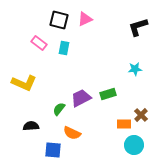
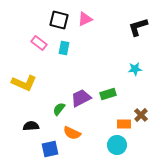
cyan circle: moved 17 px left
blue square: moved 3 px left, 1 px up; rotated 18 degrees counterclockwise
